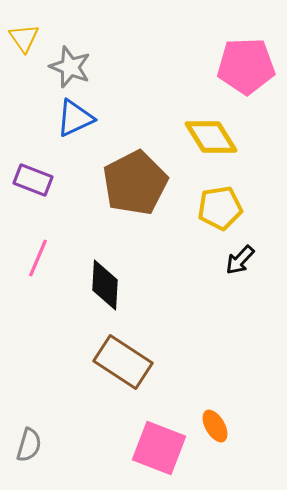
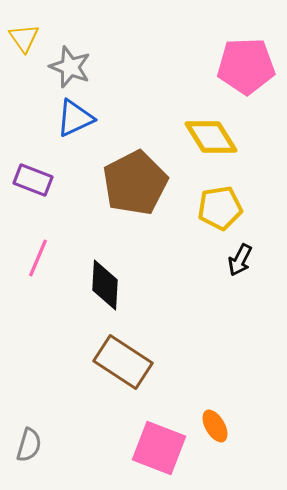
black arrow: rotated 16 degrees counterclockwise
